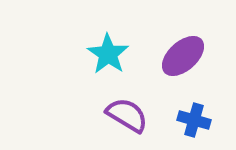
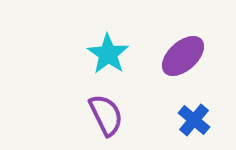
purple semicircle: moved 21 px left; rotated 33 degrees clockwise
blue cross: rotated 24 degrees clockwise
